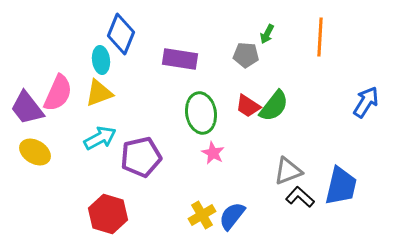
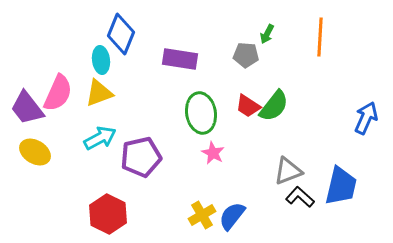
blue arrow: moved 16 px down; rotated 8 degrees counterclockwise
red hexagon: rotated 9 degrees clockwise
